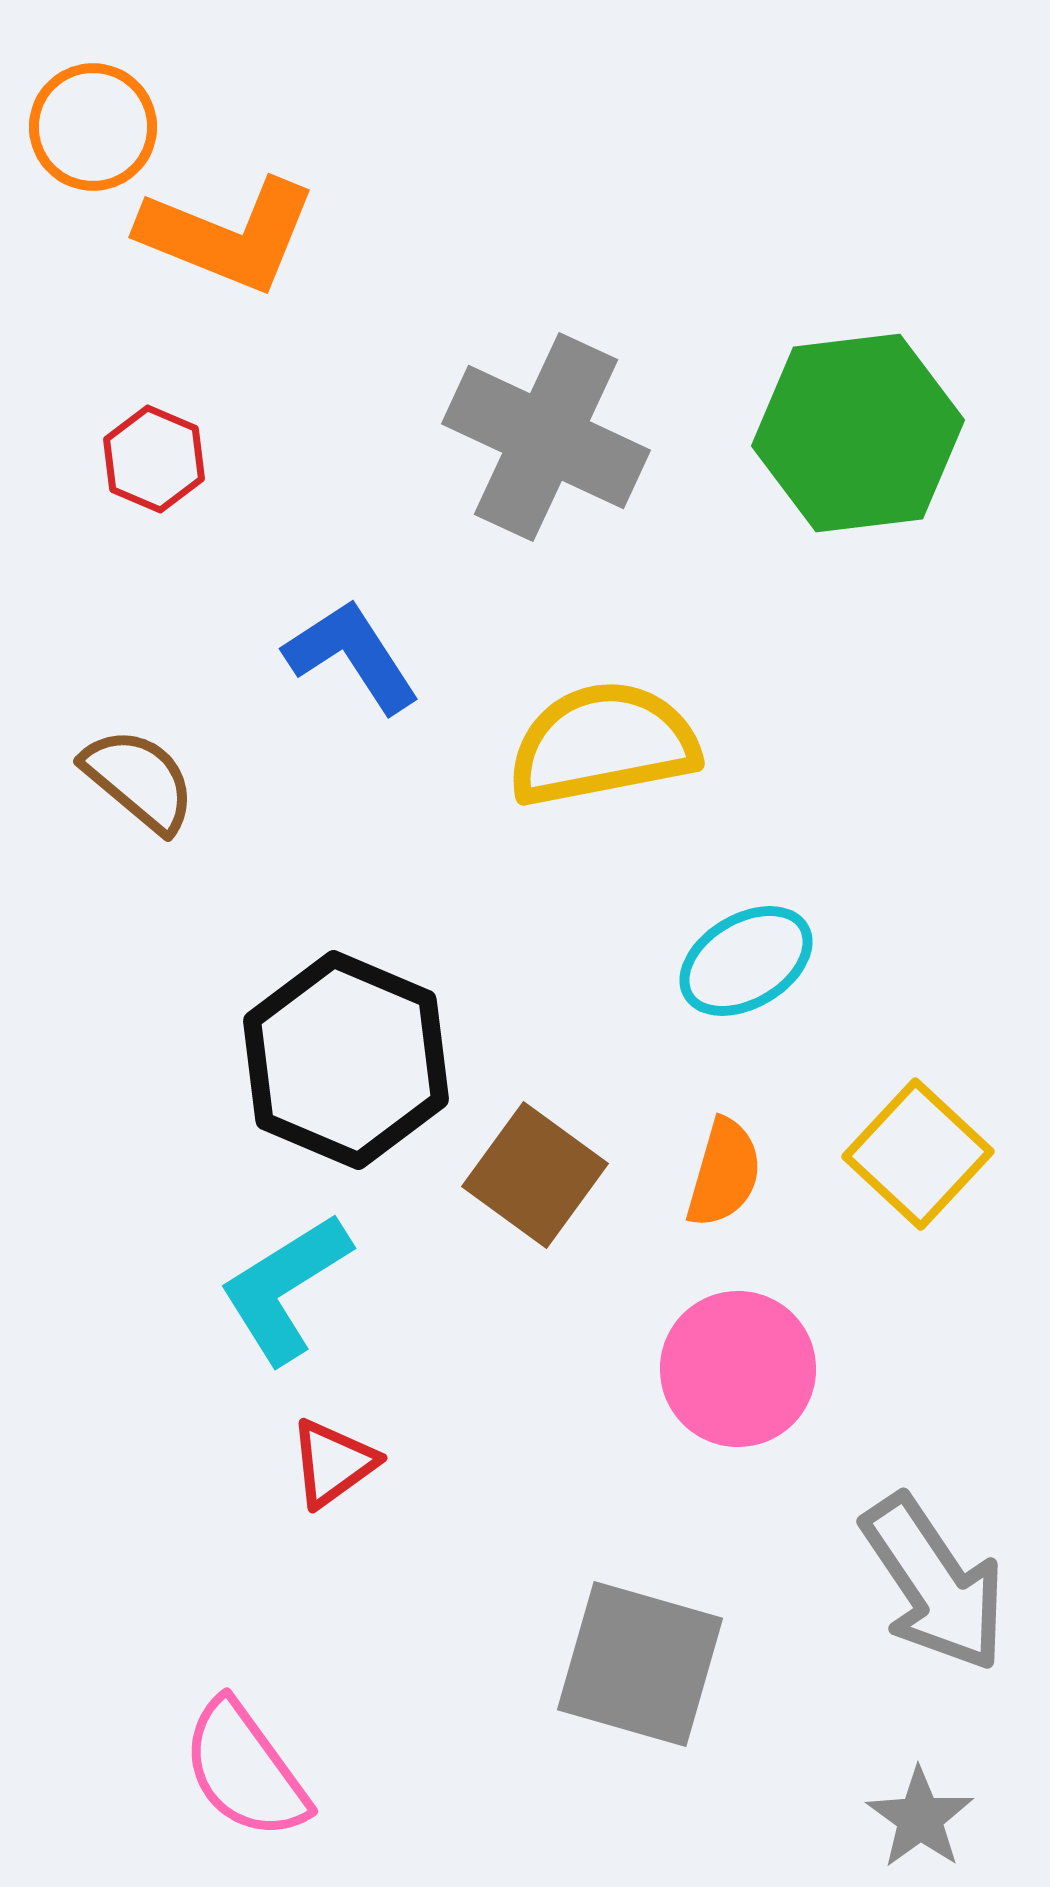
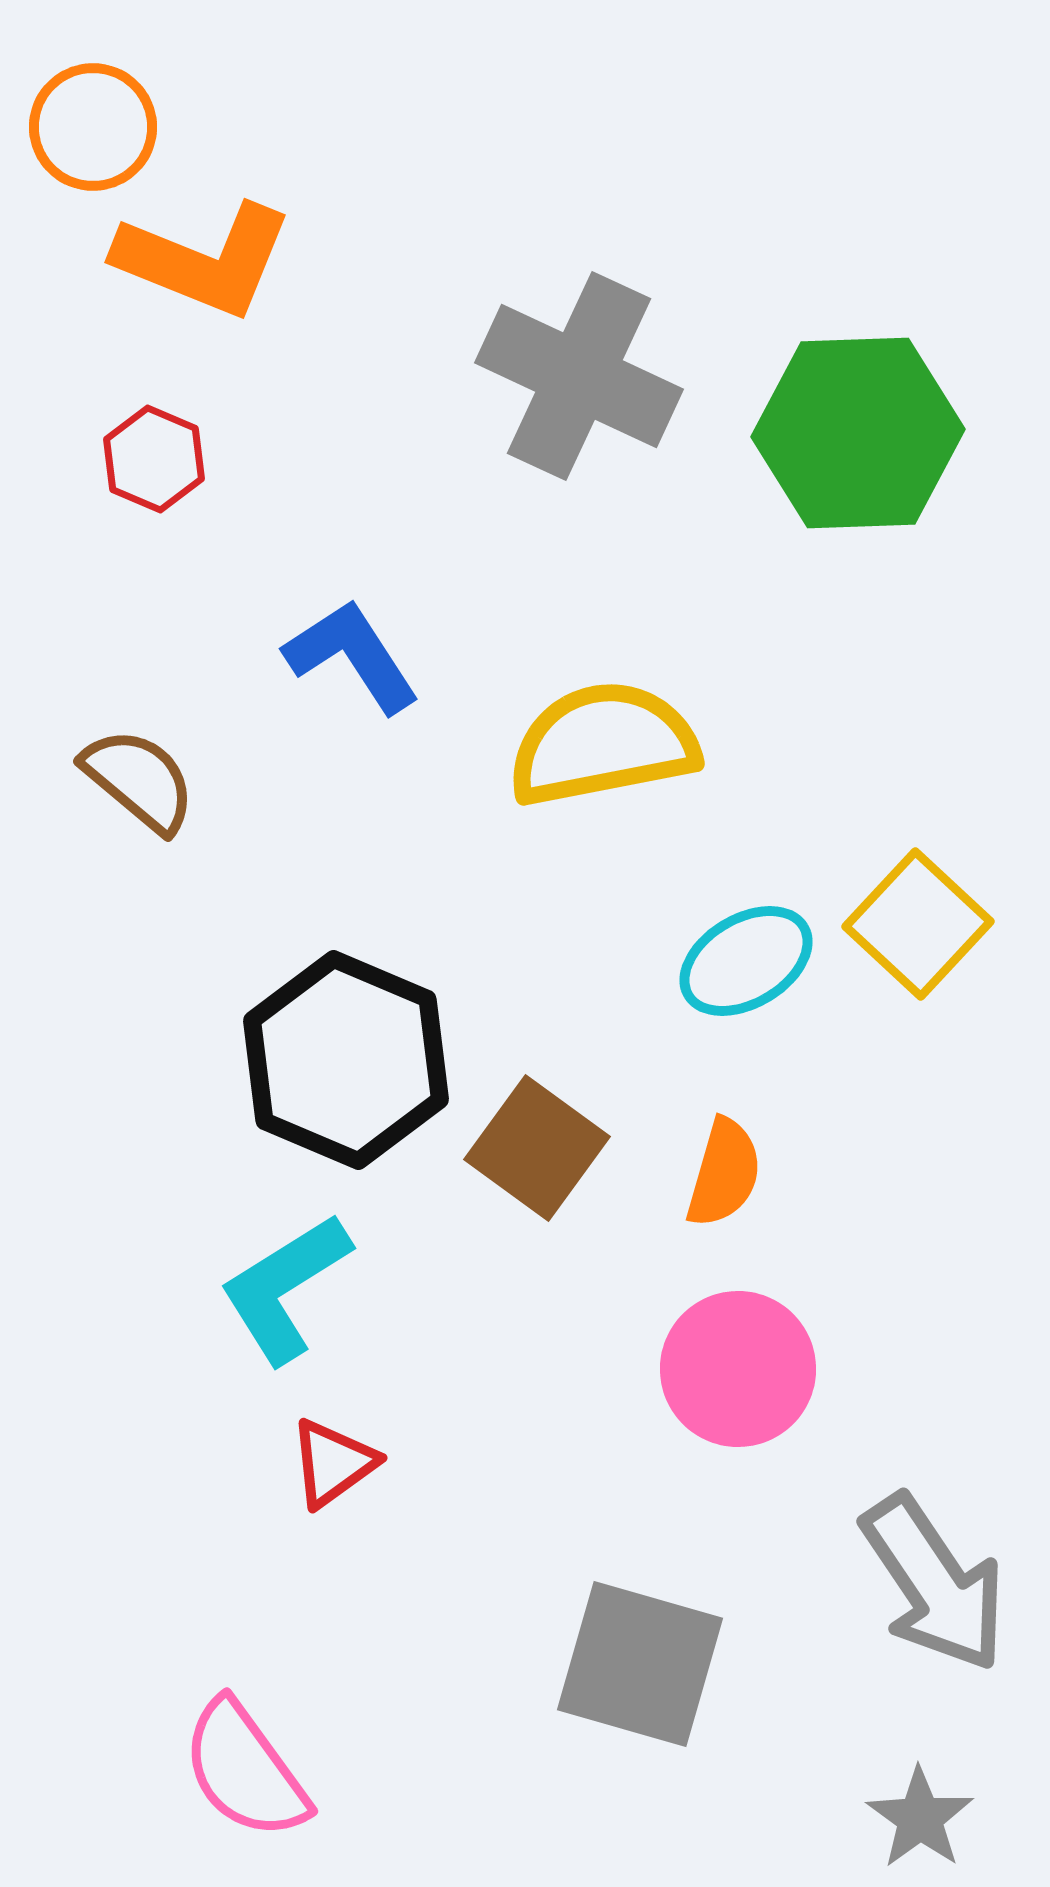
orange L-shape: moved 24 px left, 25 px down
green hexagon: rotated 5 degrees clockwise
gray cross: moved 33 px right, 61 px up
yellow square: moved 230 px up
brown square: moved 2 px right, 27 px up
